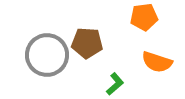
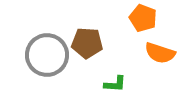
orange pentagon: moved 1 px left, 1 px down; rotated 28 degrees clockwise
orange semicircle: moved 3 px right, 9 px up
green L-shape: rotated 45 degrees clockwise
